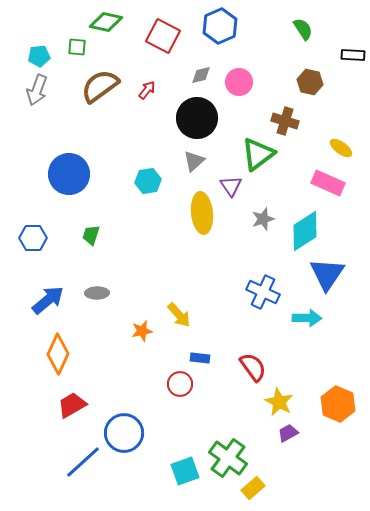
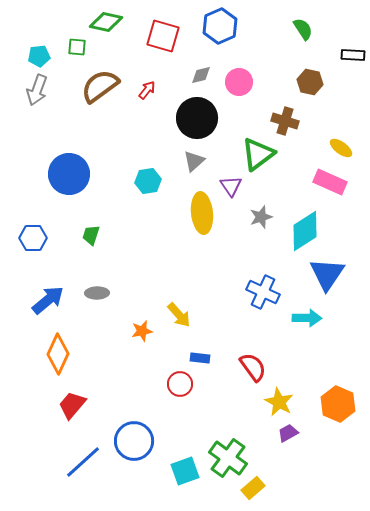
red square at (163, 36): rotated 12 degrees counterclockwise
pink rectangle at (328, 183): moved 2 px right, 1 px up
gray star at (263, 219): moved 2 px left, 2 px up
red trapezoid at (72, 405): rotated 20 degrees counterclockwise
blue circle at (124, 433): moved 10 px right, 8 px down
